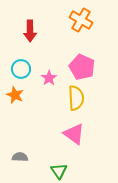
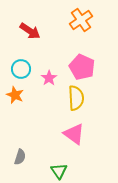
orange cross: rotated 25 degrees clockwise
red arrow: rotated 55 degrees counterclockwise
gray semicircle: rotated 105 degrees clockwise
